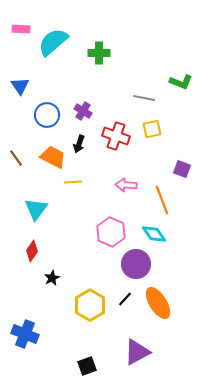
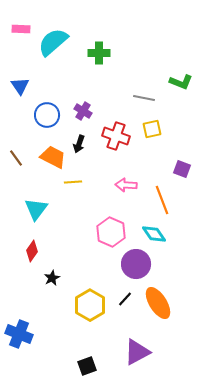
blue cross: moved 6 px left
